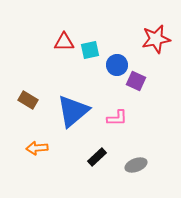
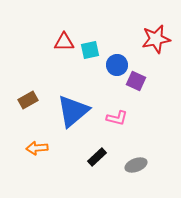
brown rectangle: rotated 60 degrees counterclockwise
pink L-shape: rotated 15 degrees clockwise
